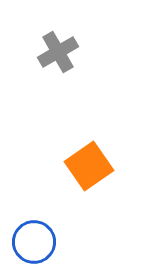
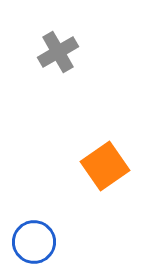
orange square: moved 16 px right
